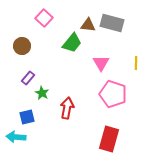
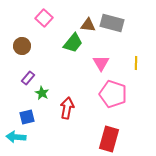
green trapezoid: moved 1 px right
